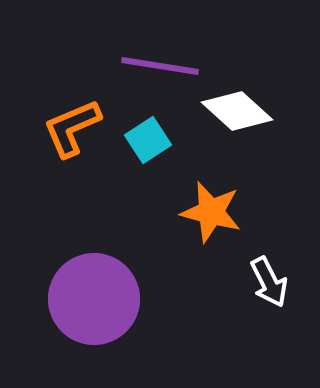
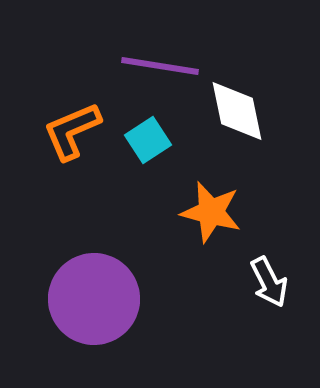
white diamond: rotated 36 degrees clockwise
orange L-shape: moved 3 px down
